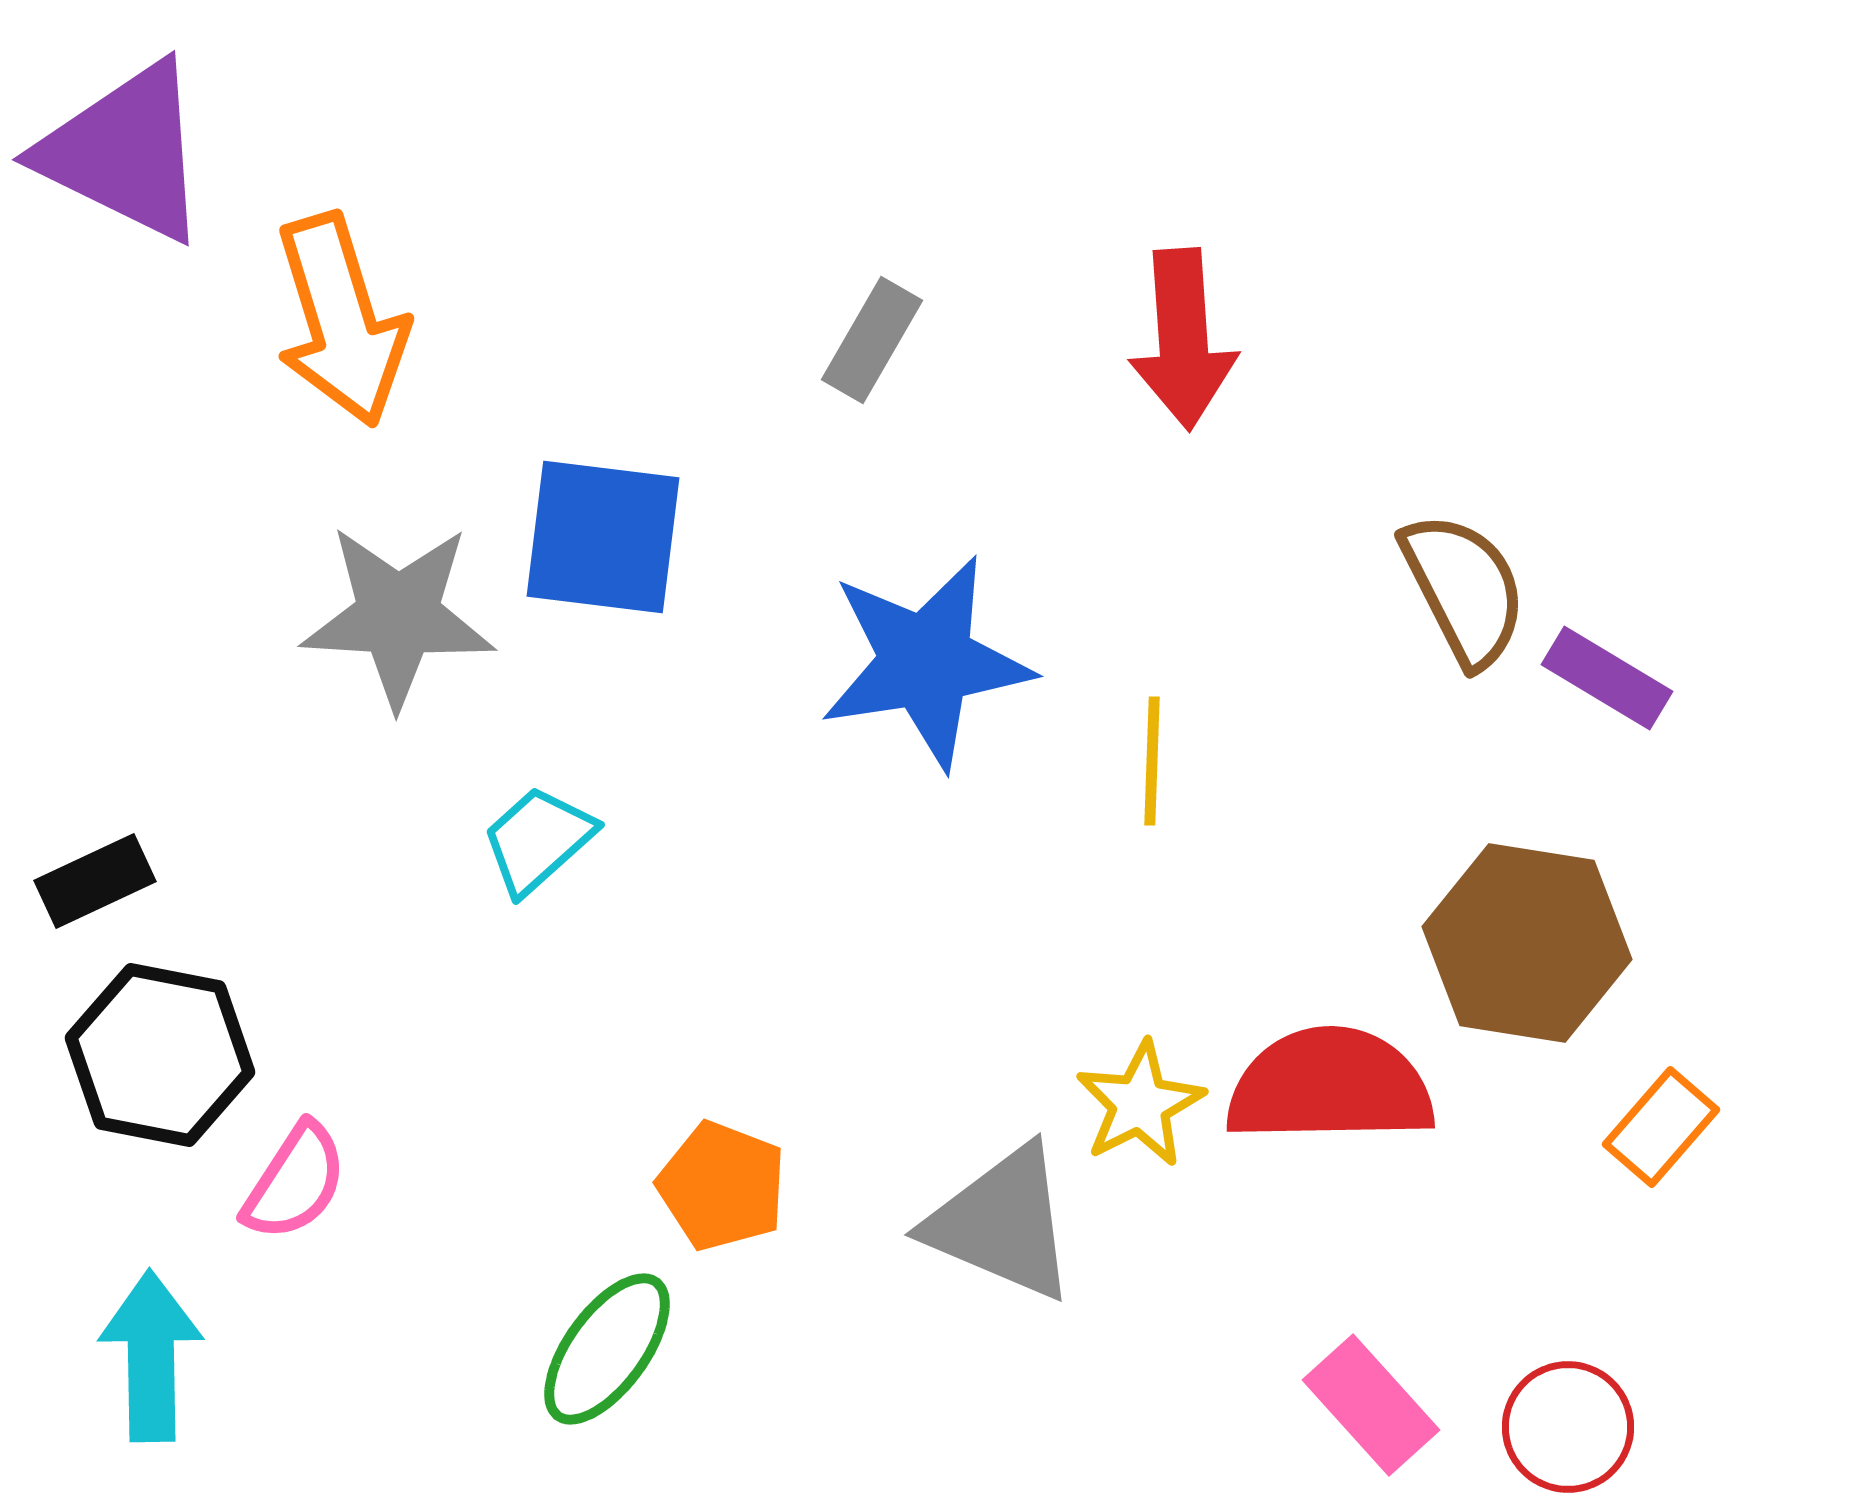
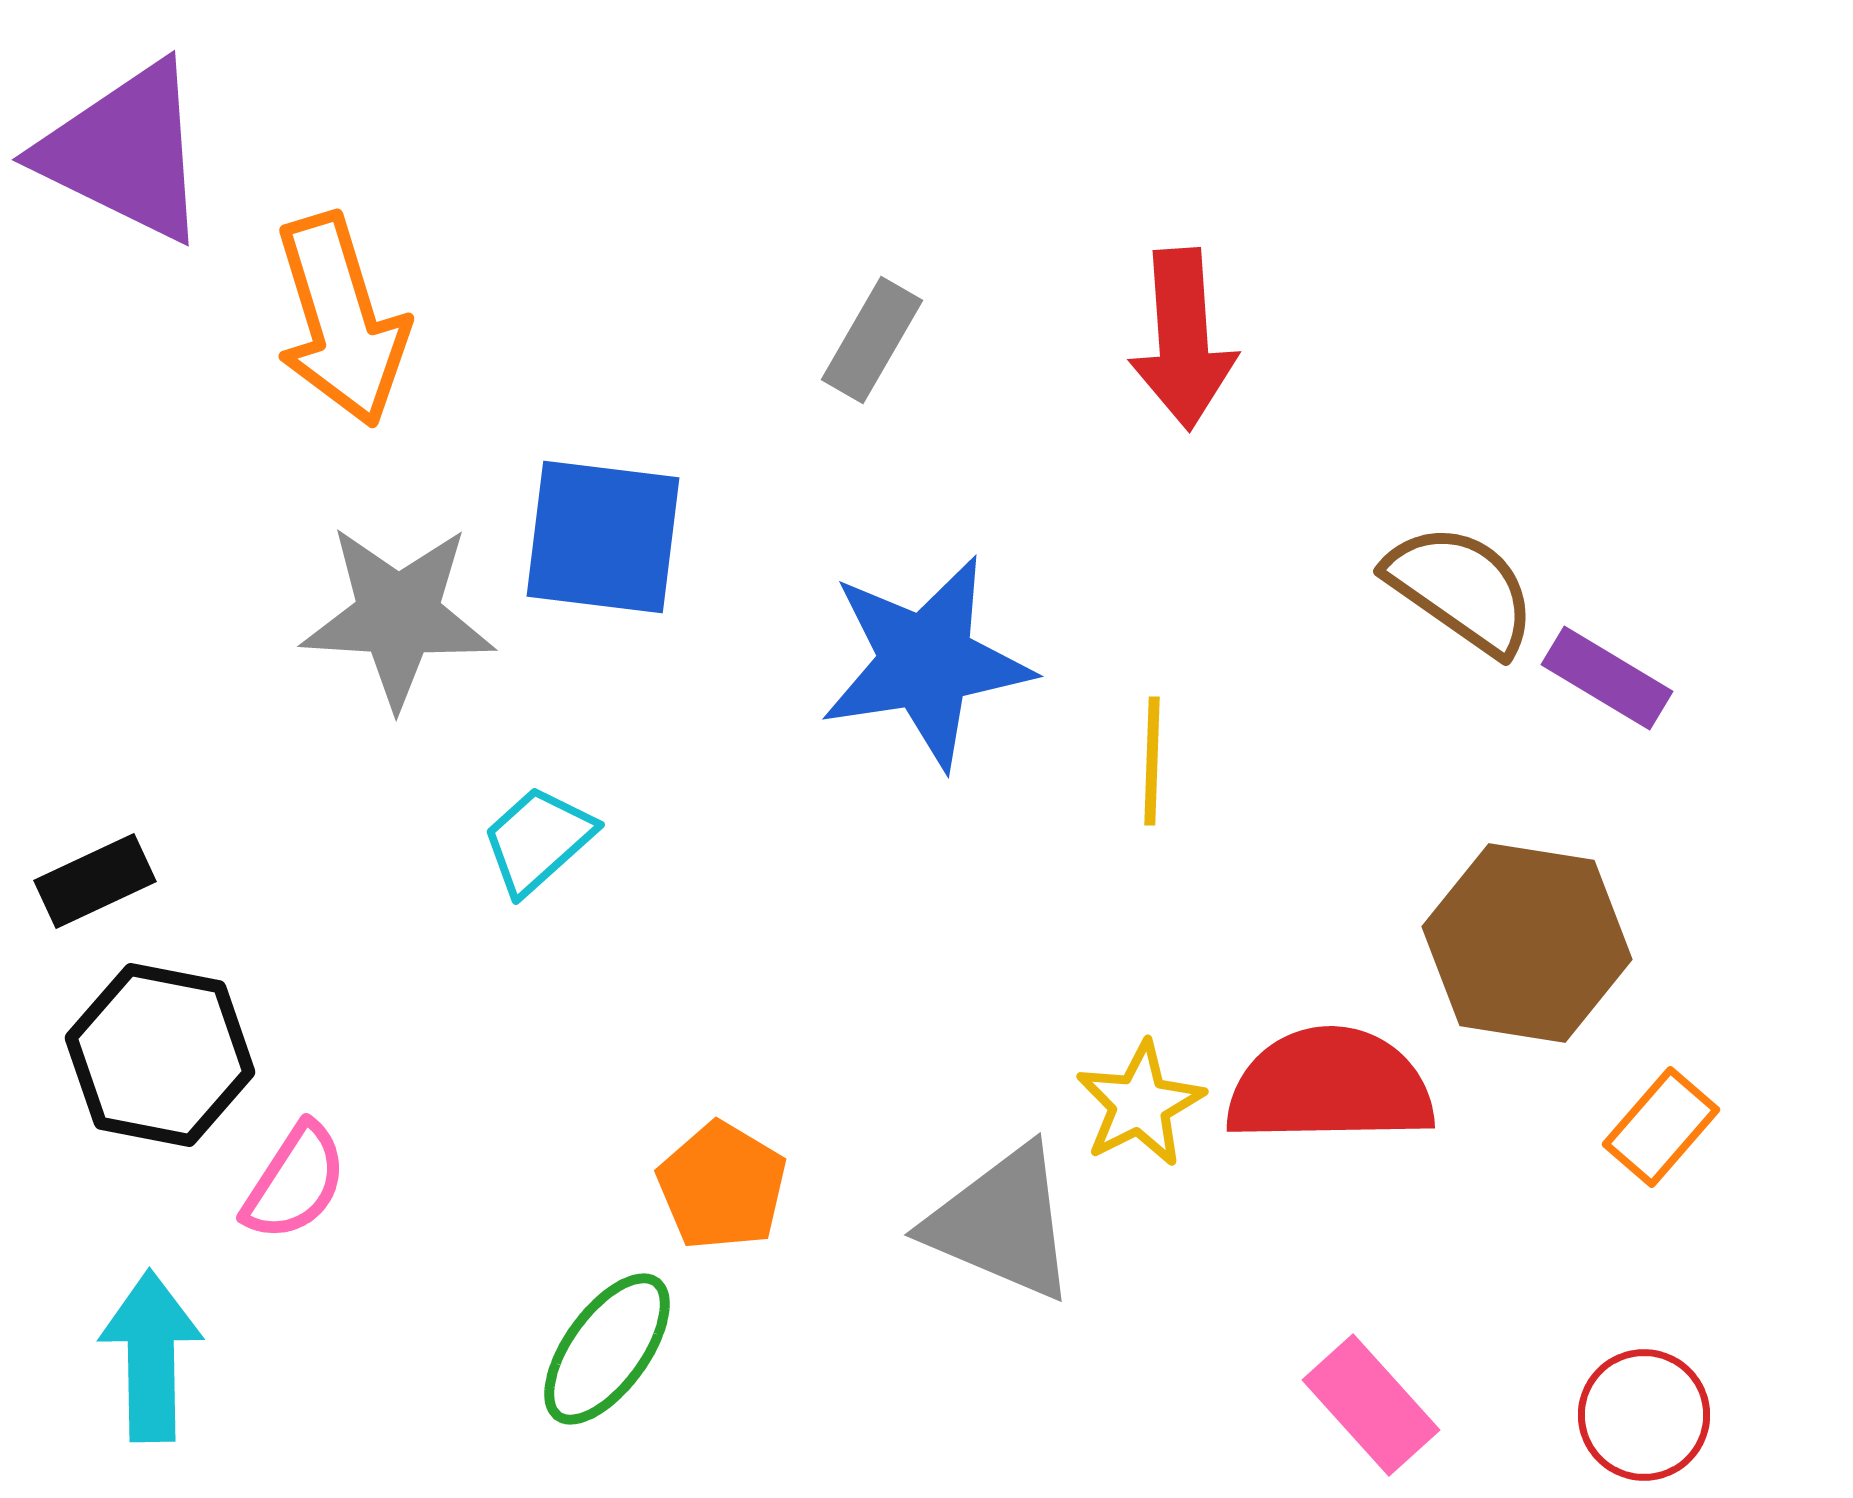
brown semicircle: moved 3 px left; rotated 28 degrees counterclockwise
orange pentagon: rotated 10 degrees clockwise
red circle: moved 76 px right, 12 px up
